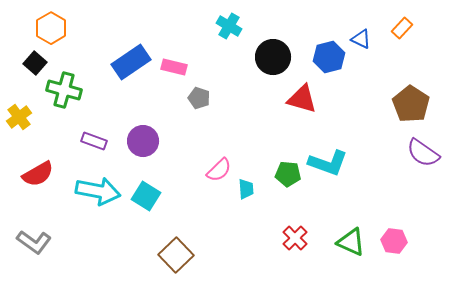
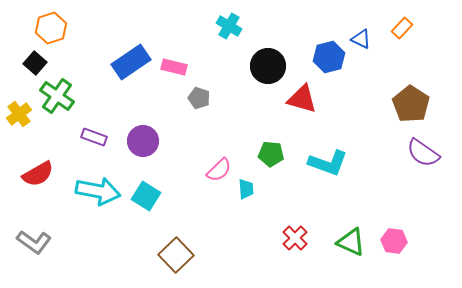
orange hexagon: rotated 12 degrees clockwise
black circle: moved 5 px left, 9 px down
green cross: moved 7 px left, 6 px down; rotated 20 degrees clockwise
yellow cross: moved 3 px up
purple rectangle: moved 4 px up
green pentagon: moved 17 px left, 20 px up
